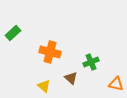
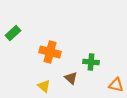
green cross: rotated 28 degrees clockwise
orange triangle: moved 1 px down
